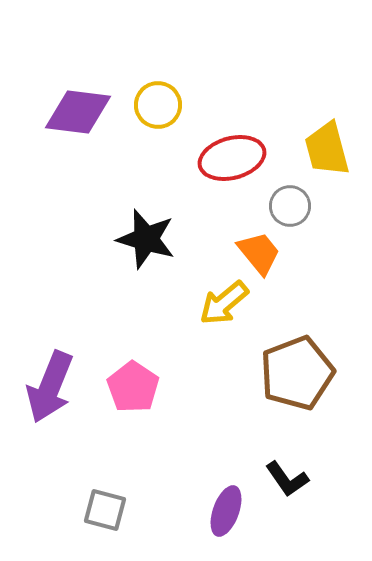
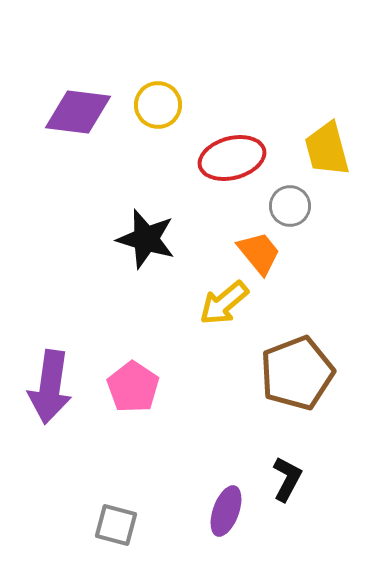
purple arrow: rotated 14 degrees counterclockwise
black L-shape: rotated 117 degrees counterclockwise
gray square: moved 11 px right, 15 px down
